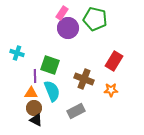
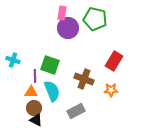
pink rectangle: rotated 24 degrees counterclockwise
cyan cross: moved 4 px left, 7 px down
orange triangle: moved 1 px up
